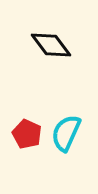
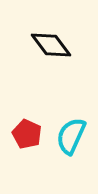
cyan semicircle: moved 5 px right, 3 px down
